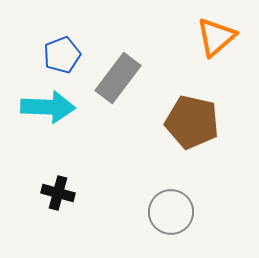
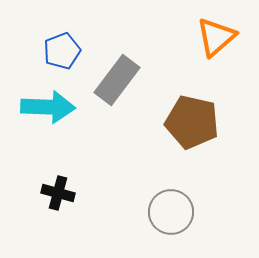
blue pentagon: moved 4 px up
gray rectangle: moved 1 px left, 2 px down
